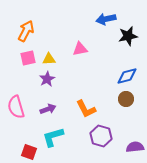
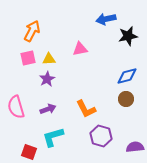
orange arrow: moved 6 px right
